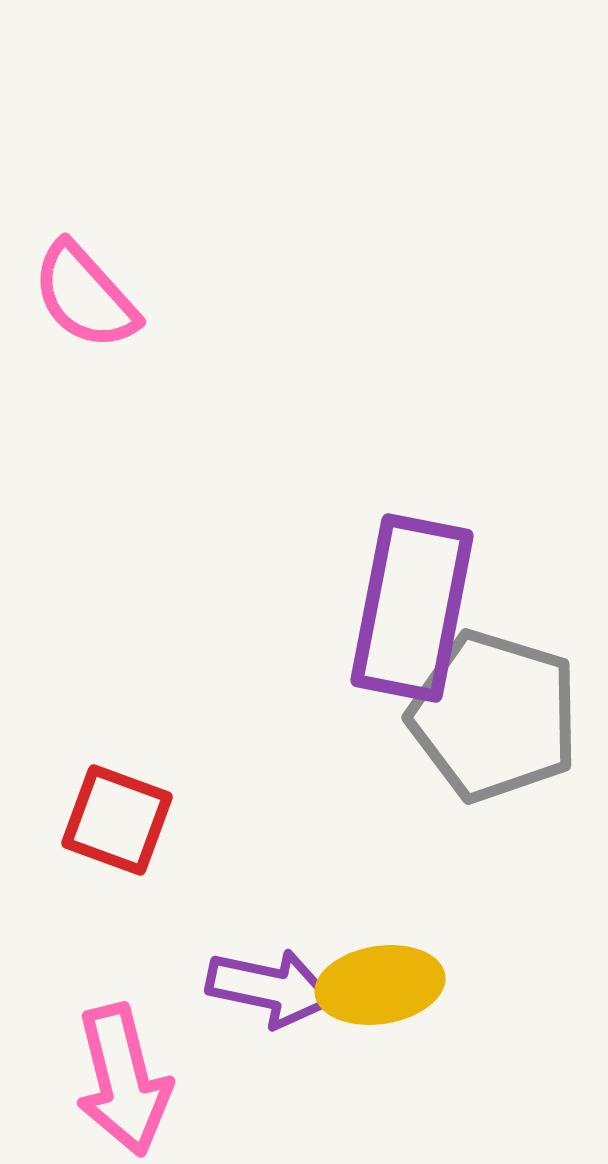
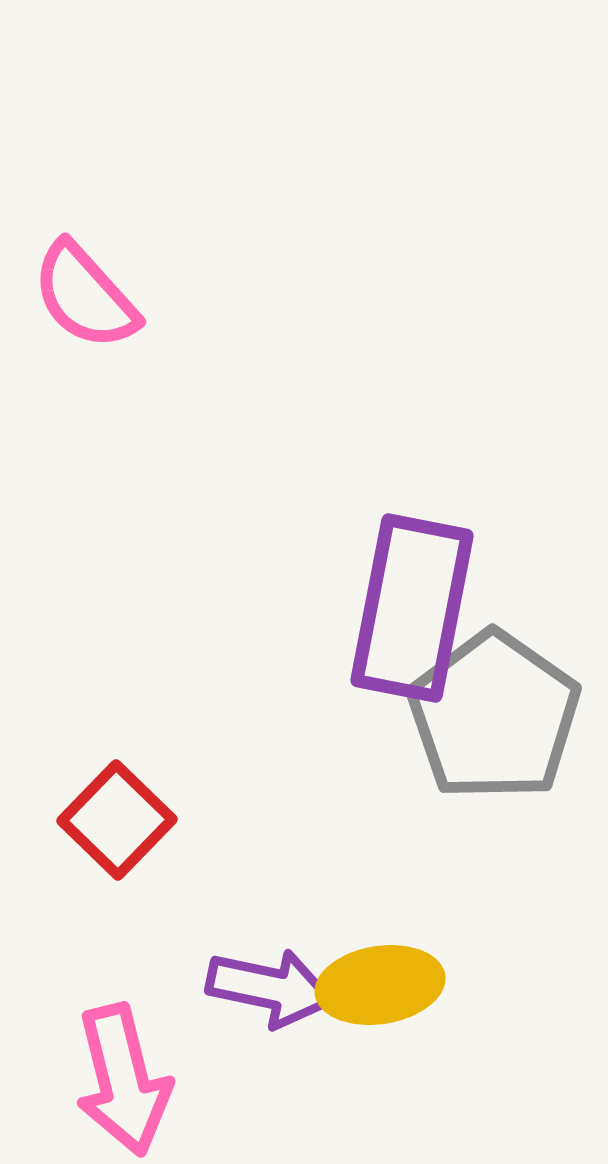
gray pentagon: rotated 18 degrees clockwise
red square: rotated 24 degrees clockwise
